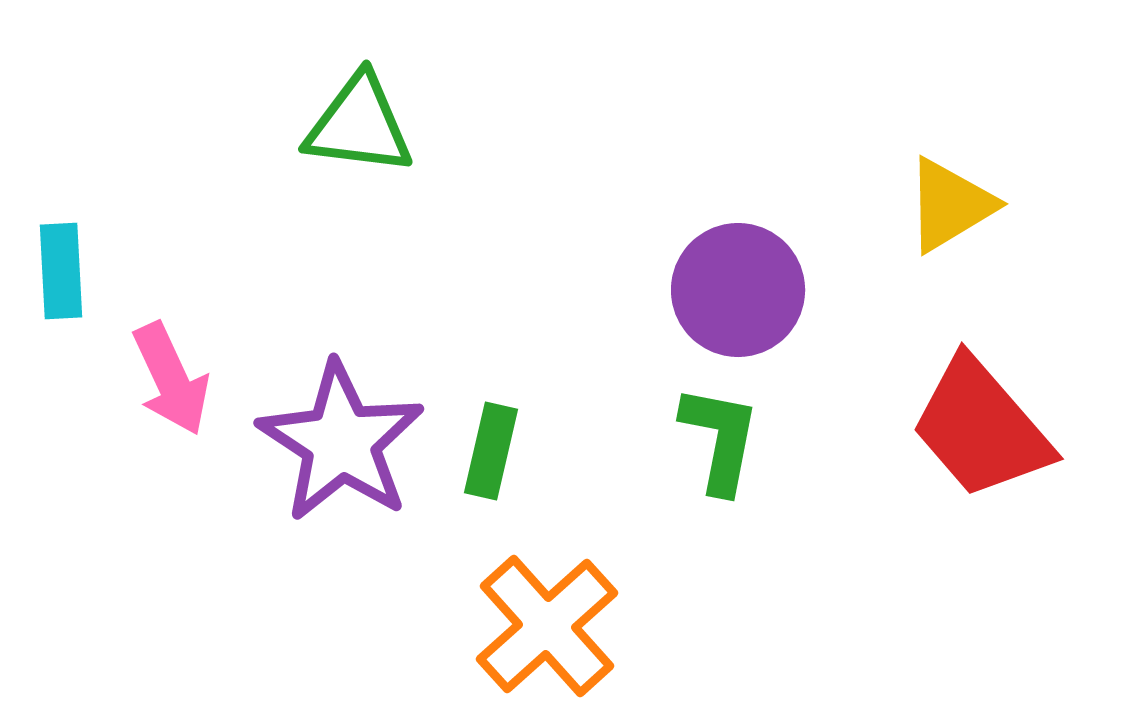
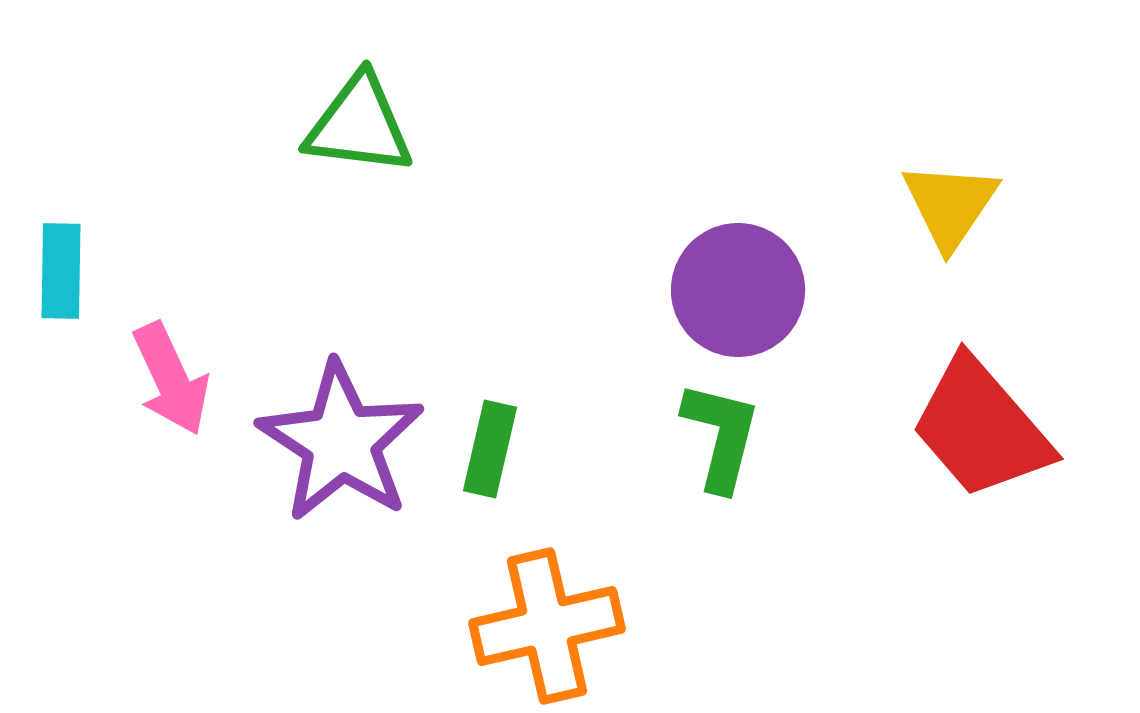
yellow triangle: rotated 25 degrees counterclockwise
cyan rectangle: rotated 4 degrees clockwise
green L-shape: moved 1 px right, 3 px up; rotated 3 degrees clockwise
green rectangle: moved 1 px left, 2 px up
orange cross: rotated 29 degrees clockwise
